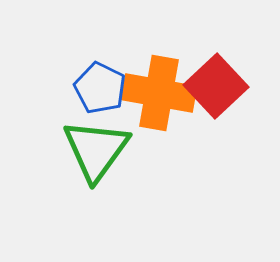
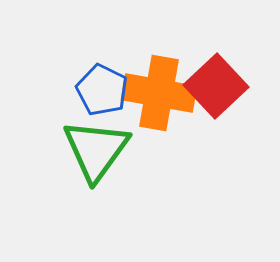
blue pentagon: moved 2 px right, 2 px down
